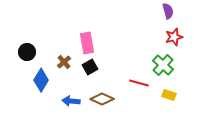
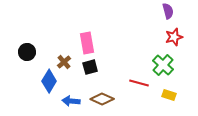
black square: rotated 14 degrees clockwise
blue diamond: moved 8 px right, 1 px down
